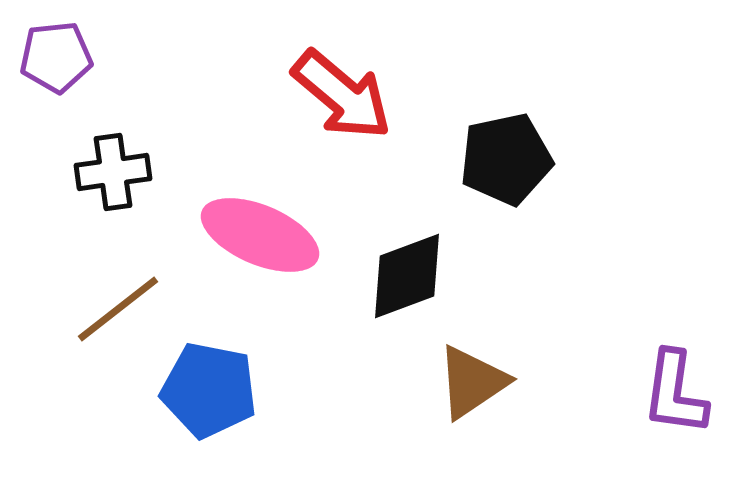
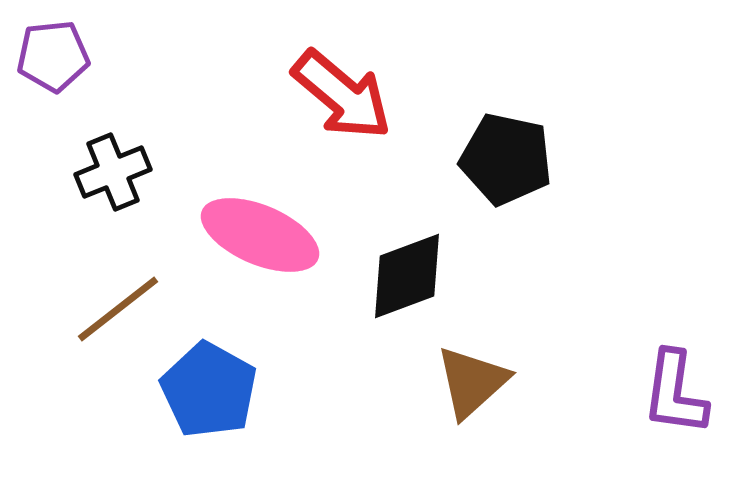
purple pentagon: moved 3 px left, 1 px up
black pentagon: rotated 24 degrees clockwise
black cross: rotated 14 degrees counterclockwise
brown triangle: rotated 8 degrees counterclockwise
blue pentagon: rotated 18 degrees clockwise
